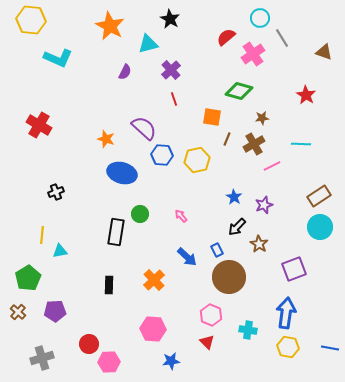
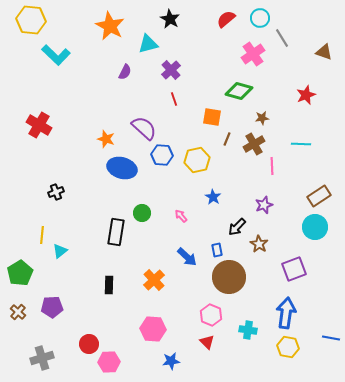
red semicircle at (226, 37): moved 18 px up
cyan L-shape at (58, 58): moved 2 px left, 3 px up; rotated 20 degrees clockwise
red star at (306, 95): rotated 18 degrees clockwise
pink line at (272, 166): rotated 66 degrees counterclockwise
blue ellipse at (122, 173): moved 5 px up
blue star at (234, 197): moved 21 px left
green circle at (140, 214): moved 2 px right, 1 px up
cyan circle at (320, 227): moved 5 px left
blue rectangle at (217, 250): rotated 16 degrees clockwise
cyan triangle at (60, 251): rotated 28 degrees counterclockwise
green pentagon at (28, 278): moved 8 px left, 5 px up
purple pentagon at (55, 311): moved 3 px left, 4 px up
blue line at (330, 348): moved 1 px right, 10 px up
